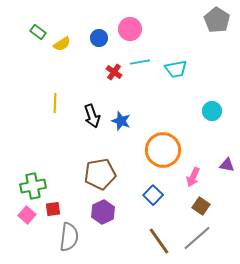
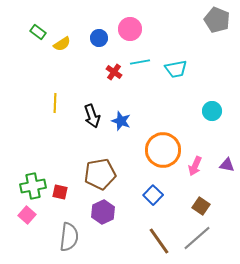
gray pentagon: rotated 10 degrees counterclockwise
pink arrow: moved 2 px right, 11 px up
red square: moved 7 px right, 17 px up; rotated 21 degrees clockwise
